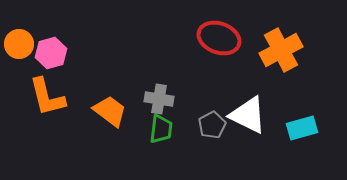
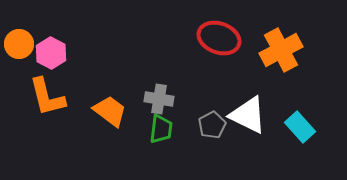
pink hexagon: rotated 16 degrees counterclockwise
cyan rectangle: moved 2 px left, 1 px up; rotated 64 degrees clockwise
